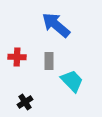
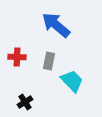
gray rectangle: rotated 12 degrees clockwise
